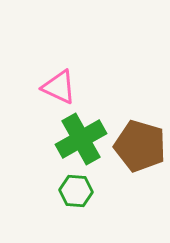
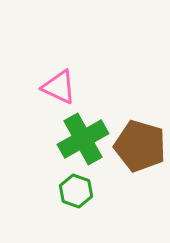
green cross: moved 2 px right
green hexagon: rotated 16 degrees clockwise
